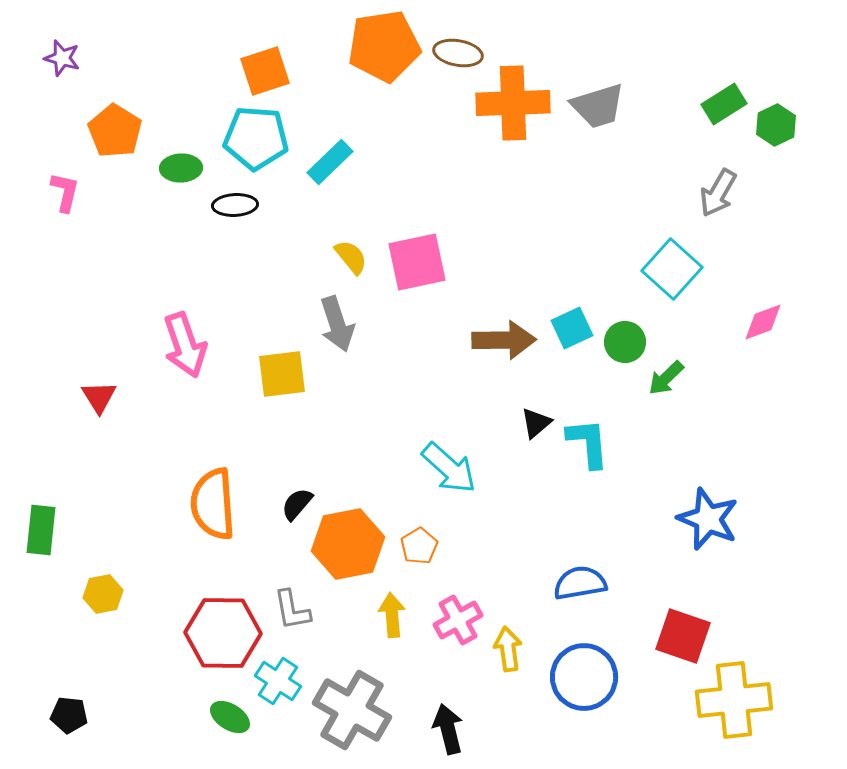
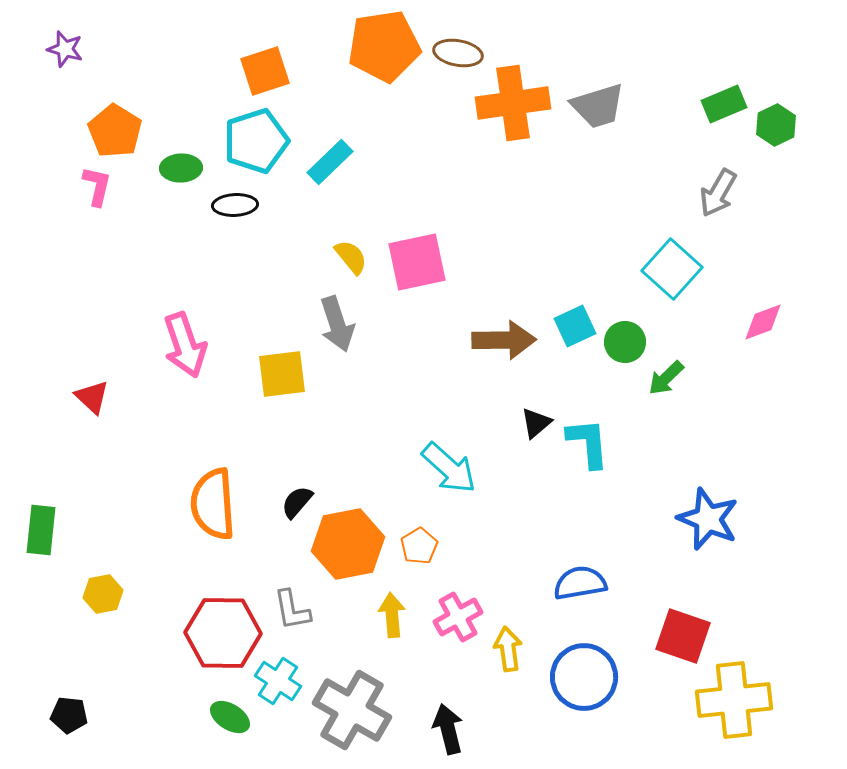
purple star at (62, 58): moved 3 px right, 9 px up
orange cross at (513, 103): rotated 6 degrees counterclockwise
green rectangle at (724, 104): rotated 9 degrees clockwise
cyan pentagon at (256, 138): moved 3 px down; rotated 22 degrees counterclockwise
pink L-shape at (65, 192): moved 32 px right, 6 px up
cyan square at (572, 328): moved 3 px right, 2 px up
red triangle at (99, 397): moved 7 px left; rotated 15 degrees counterclockwise
black semicircle at (297, 504): moved 2 px up
pink cross at (458, 620): moved 3 px up
